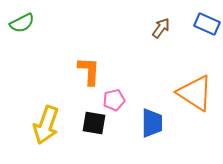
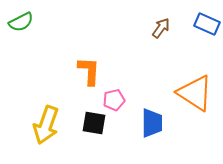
green semicircle: moved 1 px left, 1 px up
